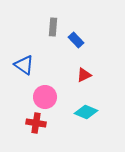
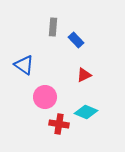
red cross: moved 23 px right, 1 px down
